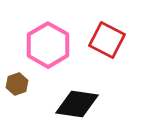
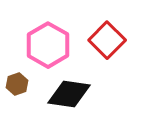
red square: rotated 18 degrees clockwise
black diamond: moved 8 px left, 10 px up
